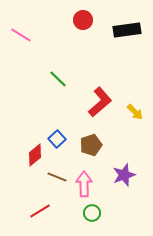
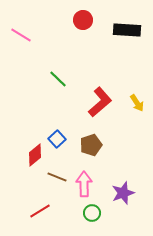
black rectangle: rotated 12 degrees clockwise
yellow arrow: moved 2 px right, 9 px up; rotated 12 degrees clockwise
purple star: moved 1 px left, 18 px down
